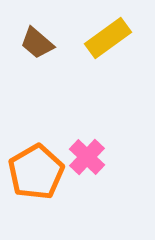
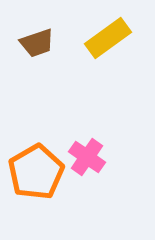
brown trapezoid: rotated 60 degrees counterclockwise
pink cross: rotated 9 degrees counterclockwise
